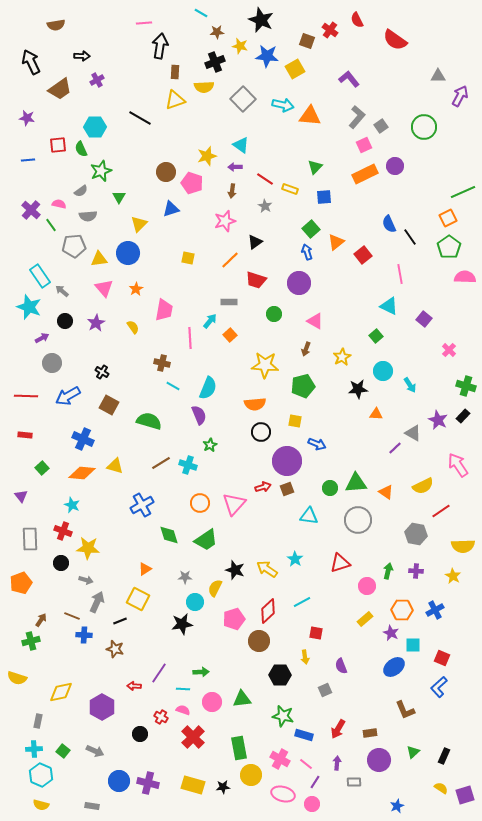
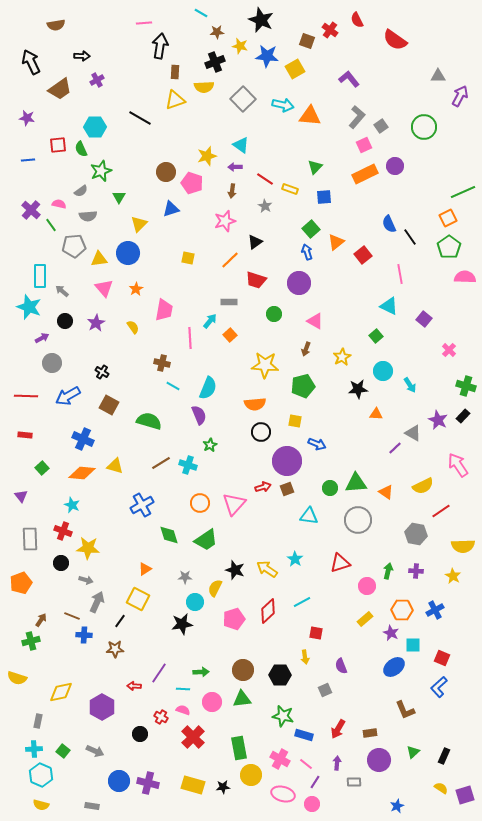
cyan rectangle at (40, 276): rotated 35 degrees clockwise
black line at (120, 621): rotated 32 degrees counterclockwise
brown circle at (259, 641): moved 16 px left, 29 px down
brown star at (115, 649): rotated 18 degrees counterclockwise
